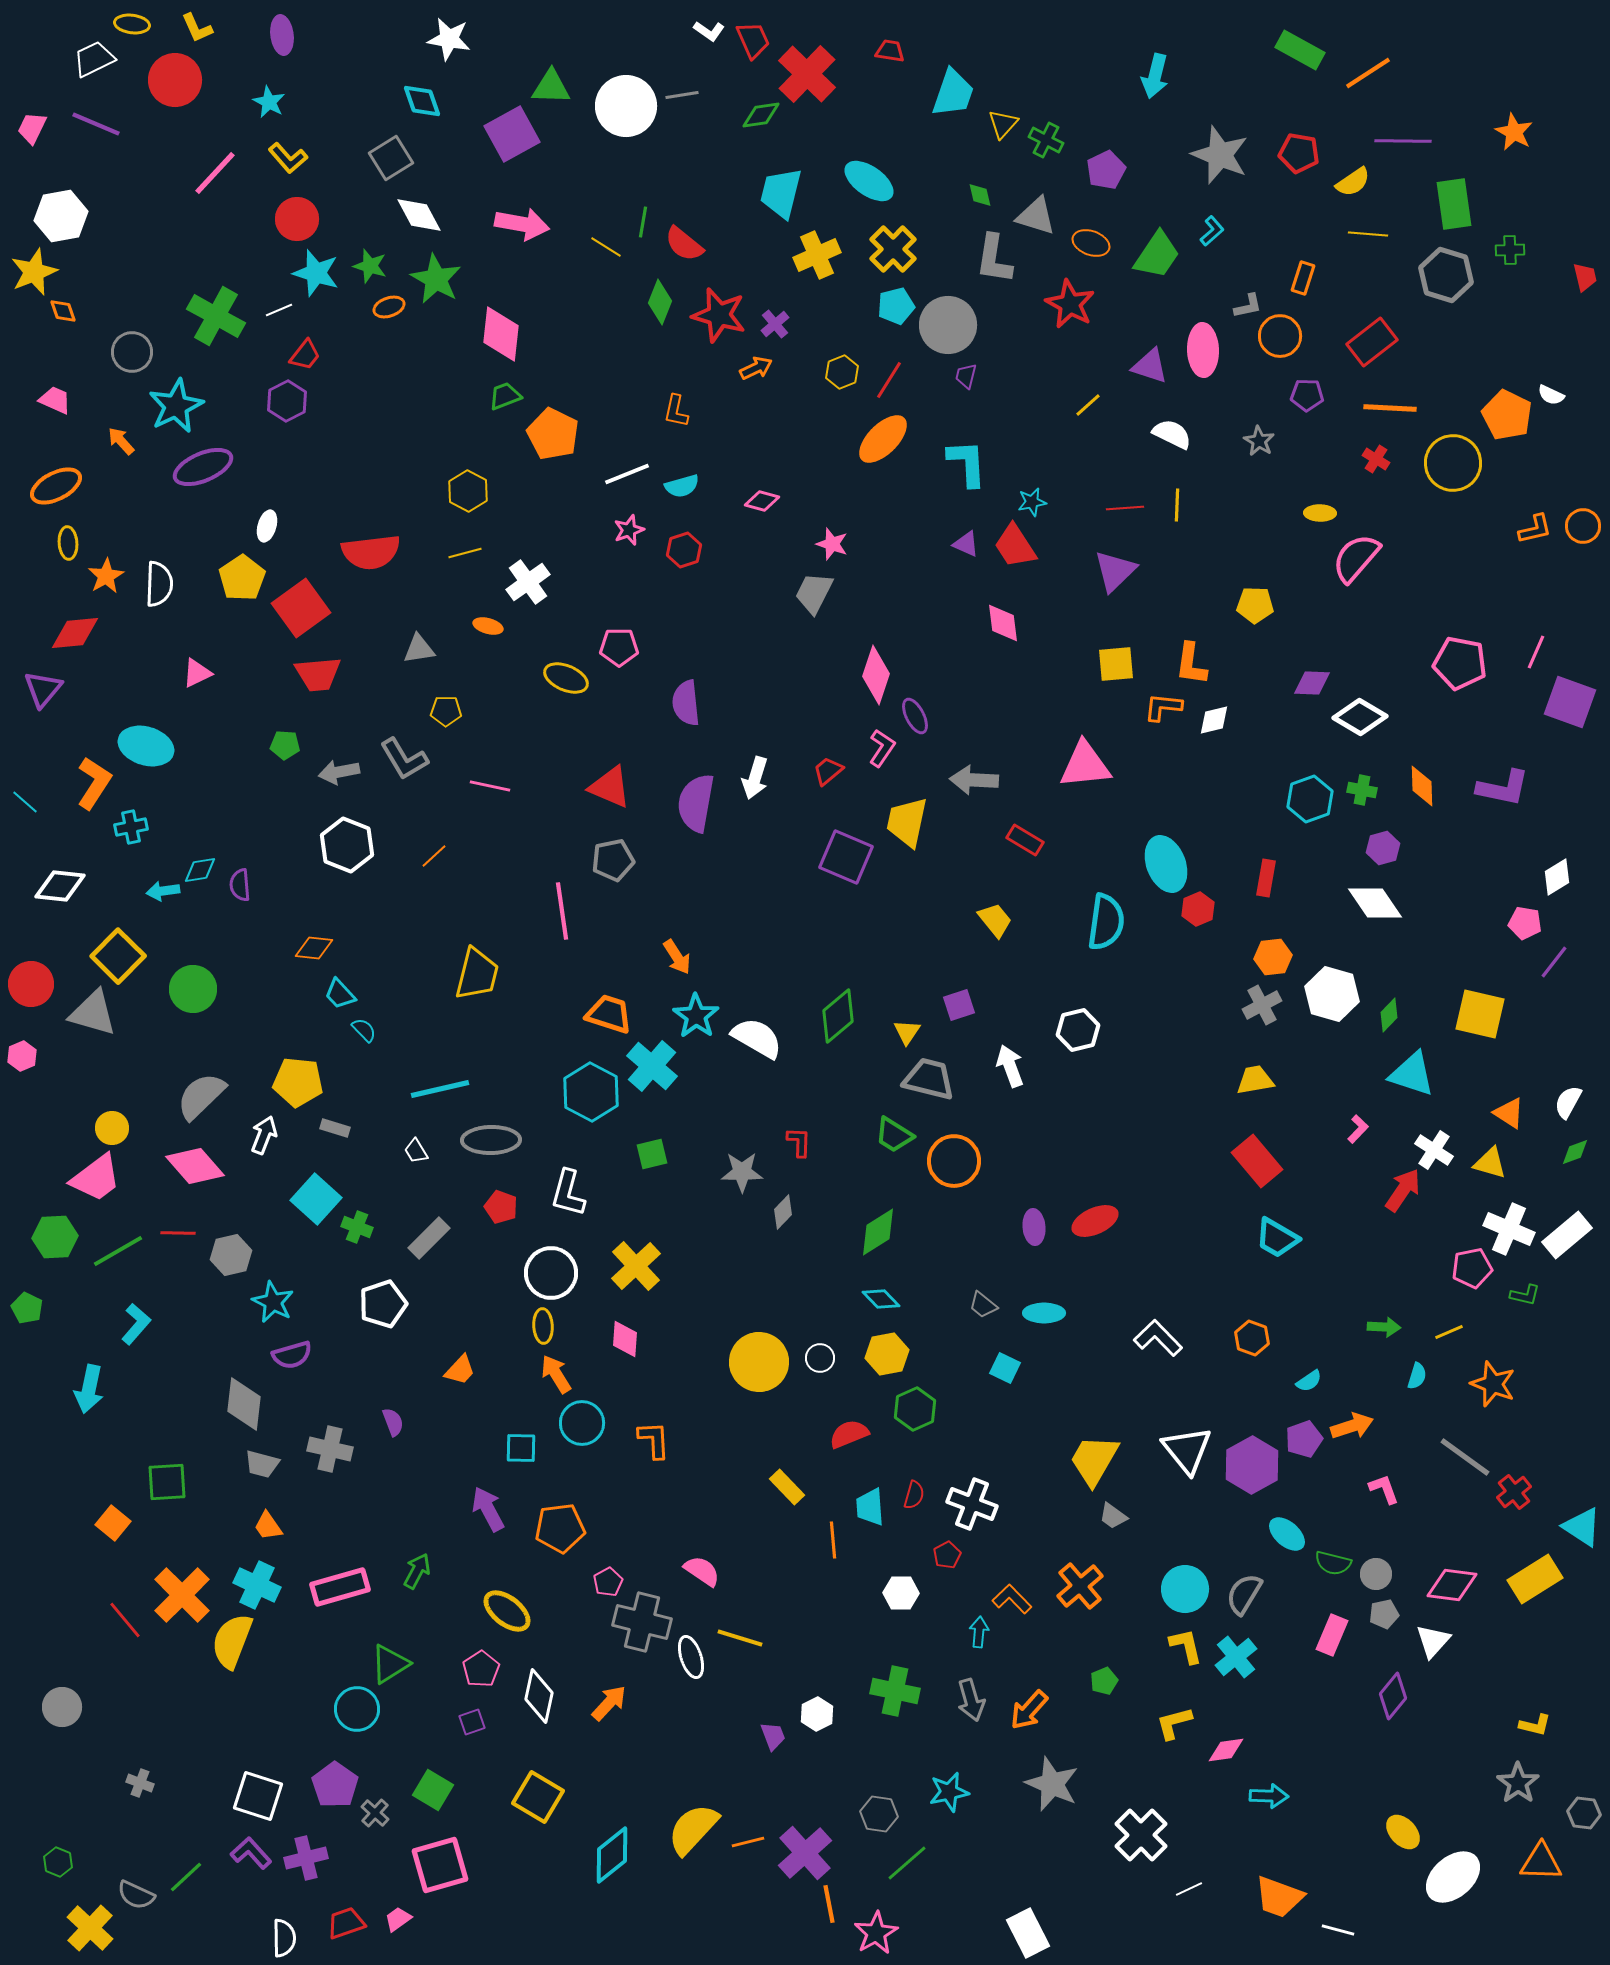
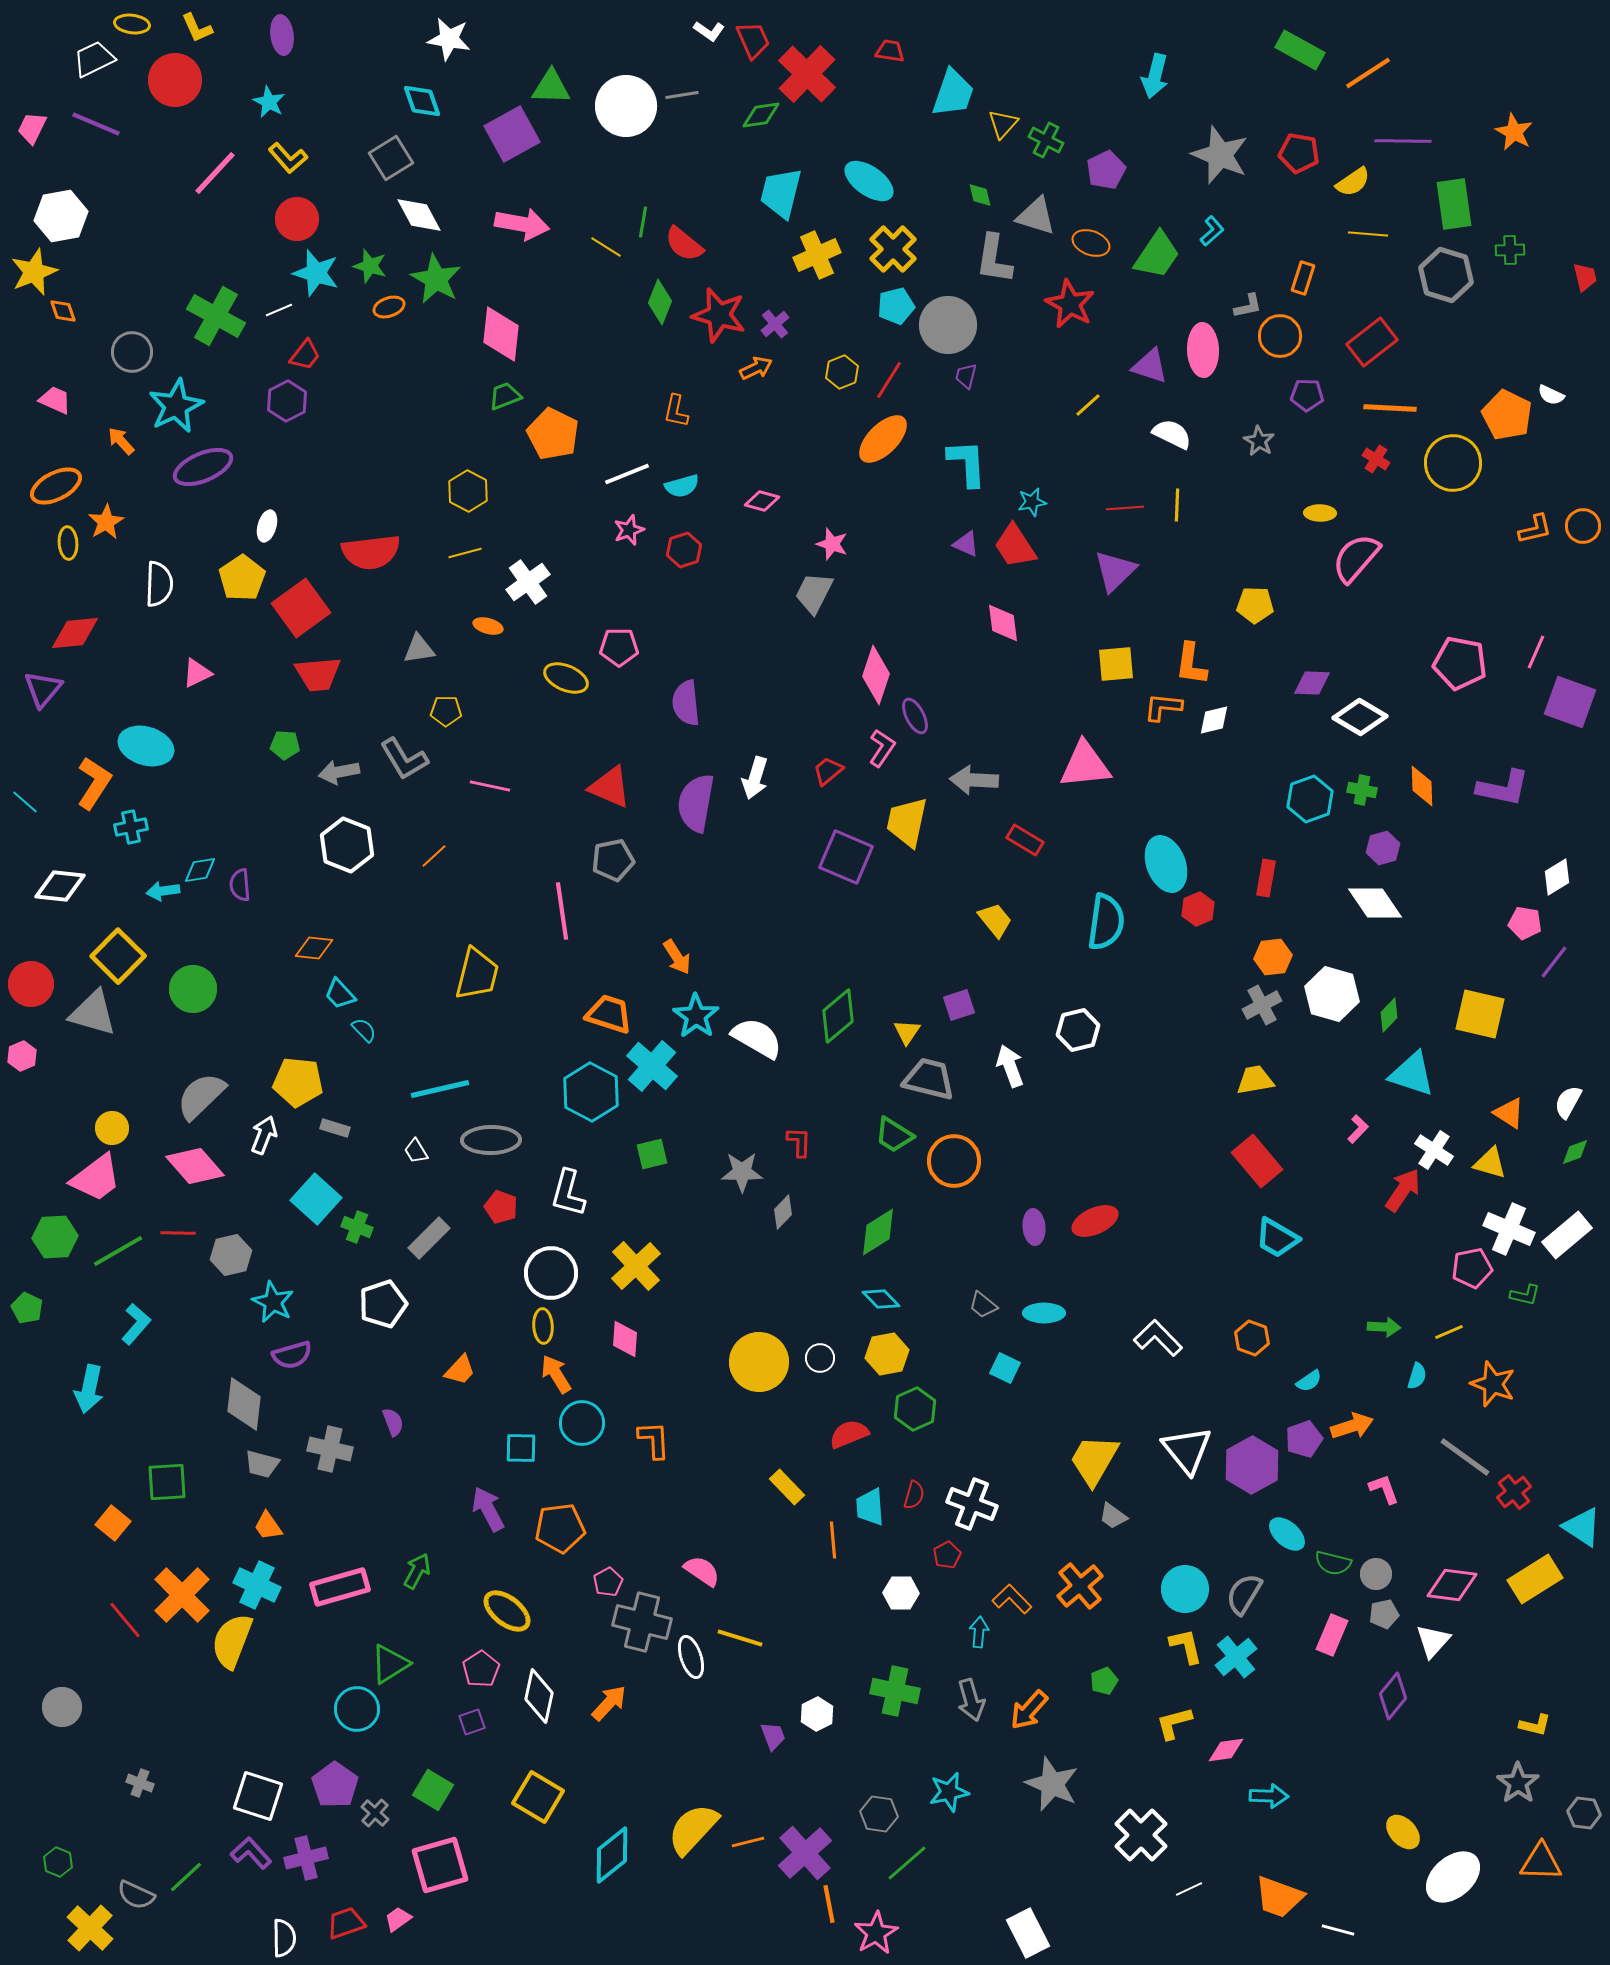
orange star at (106, 576): moved 54 px up
